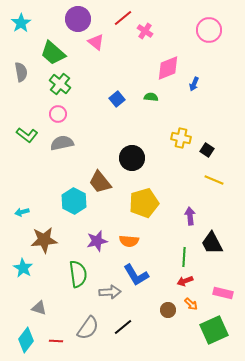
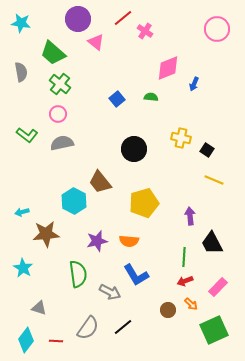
cyan star at (21, 23): rotated 30 degrees counterclockwise
pink circle at (209, 30): moved 8 px right, 1 px up
black circle at (132, 158): moved 2 px right, 9 px up
brown star at (44, 240): moved 2 px right, 6 px up
gray arrow at (110, 292): rotated 30 degrees clockwise
pink rectangle at (223, 293): moved 5 px left, 6 px up; rotated 60 degrees counterclockwise
